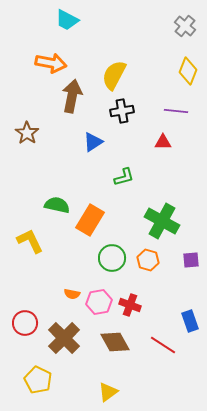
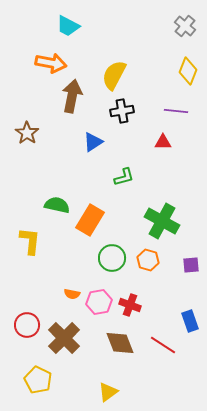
cyan trapezoid: moved 1 px right, 6 px down
yellow L-shape: rotated 32 degrees clockwise
purple square: moved 5 px down
red circle: moved 2 px right, 2 px down
brown diamond: moved 5 px right, 1 px down; rotated 8 degrees clockwise
